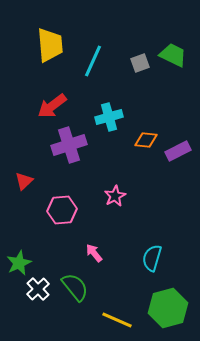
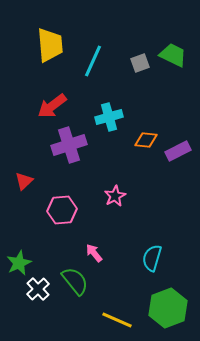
green semicircle: moved 6 px up
green hexagon: rotated 6 degrees counterclockwise
